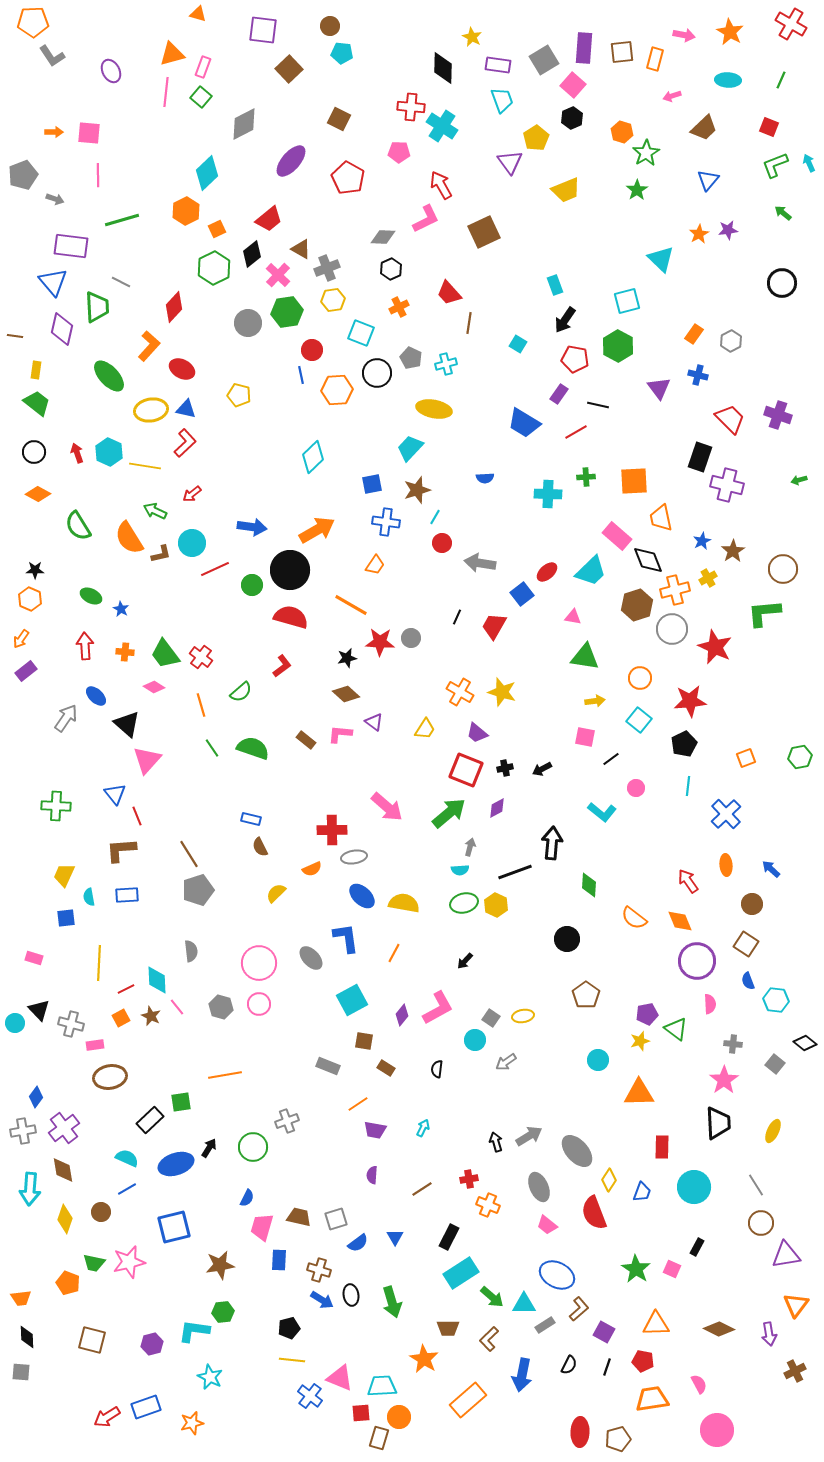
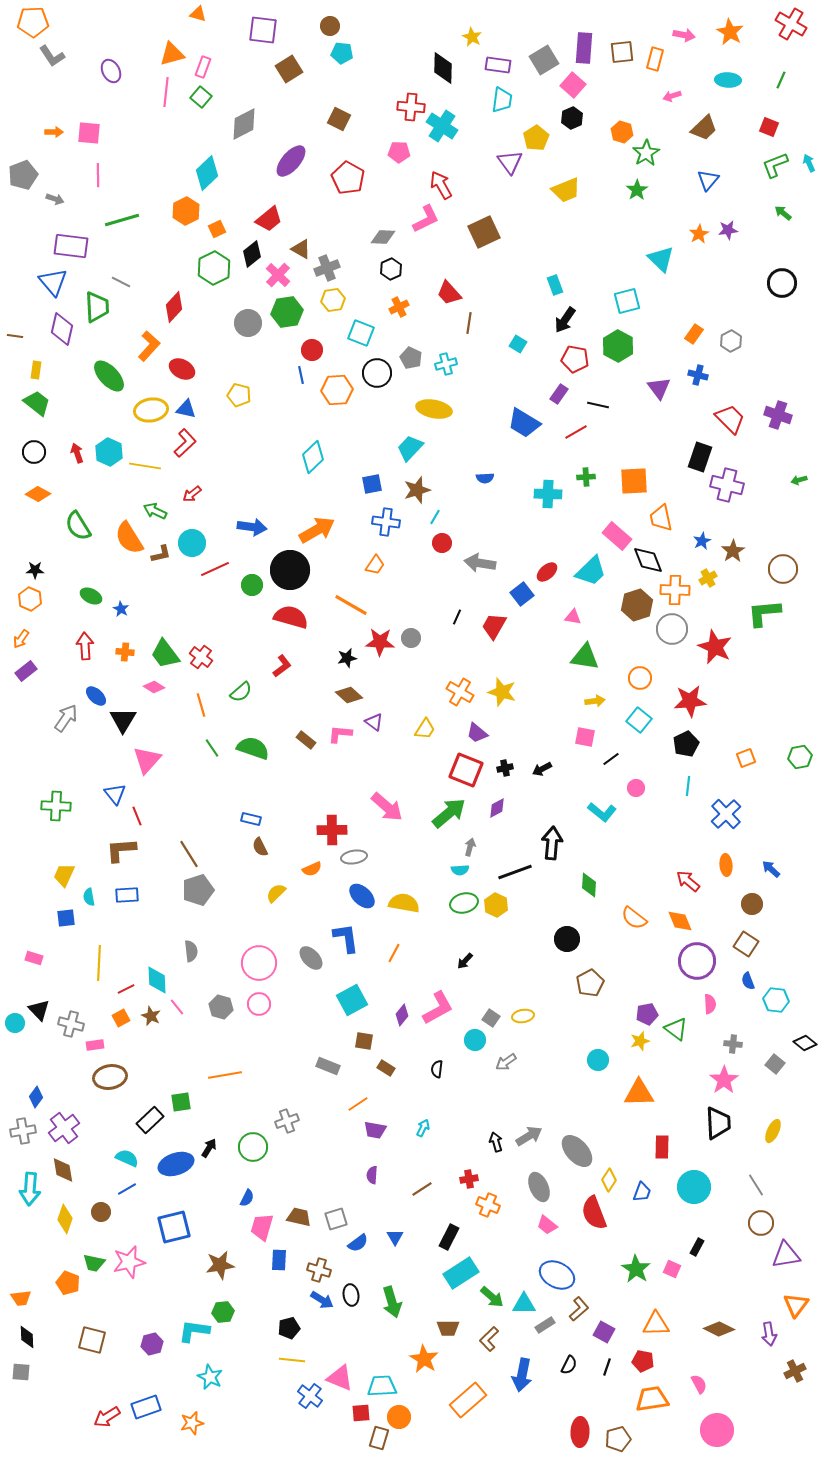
brown square at (289, 69): rotated 12 degrees clockwise
cyan trapezoid at (502, 100): rotated 28 degrees clockwise
orange cross at (675, 590): rotated 16 degrees clockwise
brown diamond at (346, 694): moved 3 px right, 1 px down
black triangle at (127, 724): moved 4 px left, 4 px up; rotated 20 degrees clockwise
black pentagon at (684, 744): moved 2 px right
red arrow at (688, 881): rotated 15 degrees counterclockwise
brown pentagon at (586, 995): moved 4 px right, 12 px up; rotated 8 degrees clockwise
